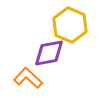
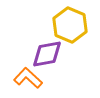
purple diamond: moved 2 px left, 1 px down
